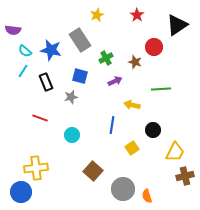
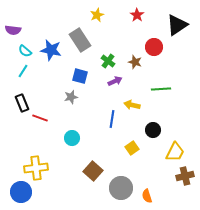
green cross: moved 2 px right, 3 px down; rotated 24 degrees counterclockwise
black rectangle: moved 24 px left, 21 px down
blue line: moved 6 px up
cyan circle: moved 3 px down
gray circle: moved 2 px left, 1 px up
